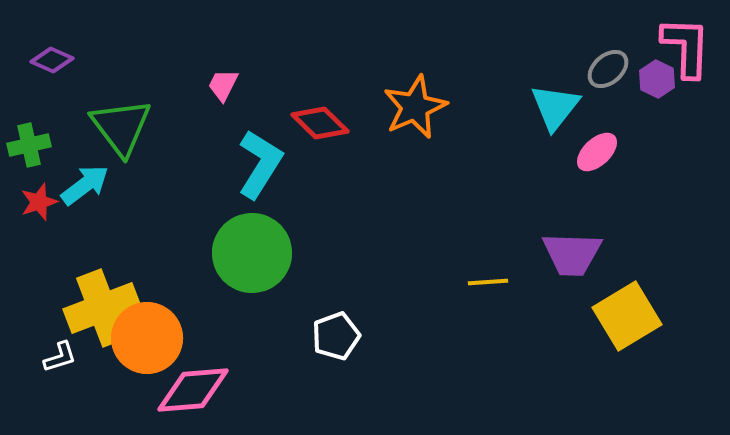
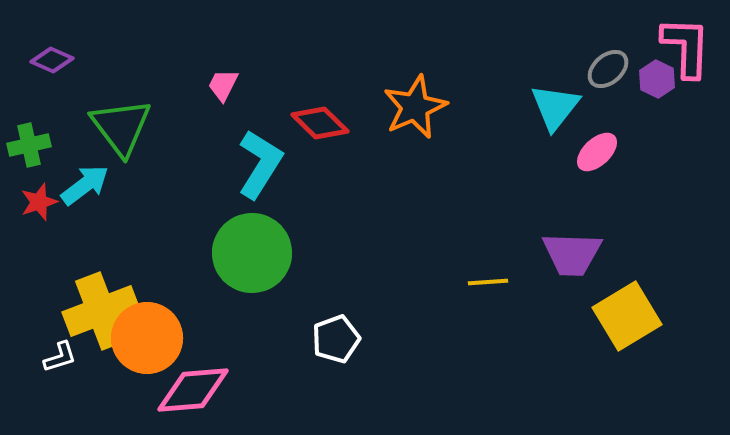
yellow cross: moved 1 px left, 3 px down
white pentagon: moved 3 px down
